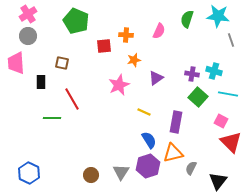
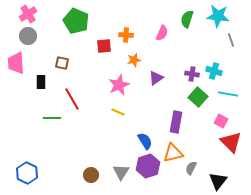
pink semicircle: moved 3 px right, 2 px down
yellow line: moved 26 px left
blue semicircle: moved 4 px left, 1 px down
blue hexagon: moved 2 px left
